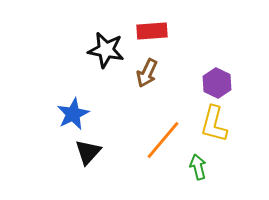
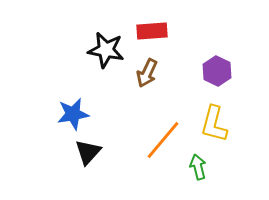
purple hexagon: moved 12 px up
blue star: rotated 16 degrees clockwise
